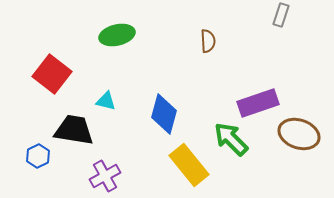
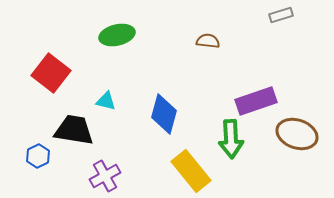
gray rectangle: rotated 55 degrees clockwise
brown semicircle: rotated 80 degrees counterclockwise
red square: moved 1 px left, 1 px up
purple rectangle: moved 2 px left, 2 px up
brown ellipse: moved 2 px left
green arrow: rotated 138 degrees counterclockwise
yellow rectangle: moved 2 px right, 6 px down
